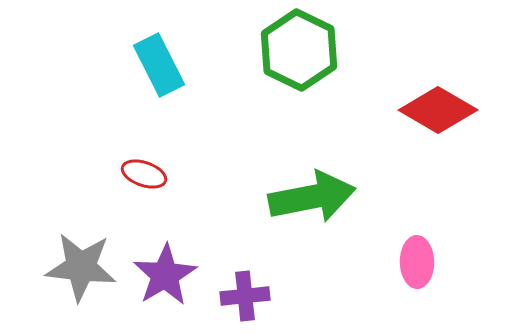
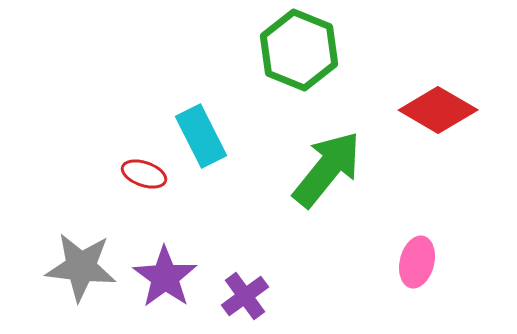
green hexagon: rotated 4 degrees counterclockwise
cyan rectangle: moved 42 px right, 71 px down
green arrow: moved 15 px right, 28 px up; rotated 40 degrees counterclockwise
pink ellipse: rotated 15 degrees clockwise
purple star: moved 2 px down; rotated 6 degrees counterclockwise
purple cross: rotated 30 degrees counterclockwise
